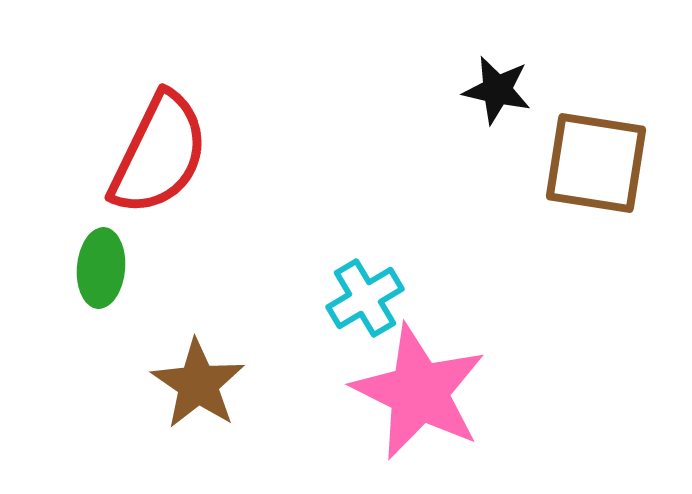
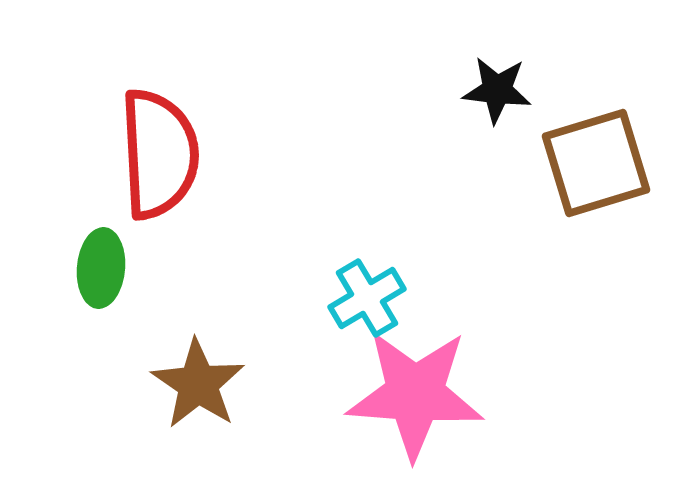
black star: rotated 6 degrees counterclockwise
red semicircle: rotated 29 degrees counterclockwise
brown square: rotated 26 degrees counterclockwise
cyan cross: moved 2 px right
pink star: moved 4 px left, 2 px down; rotated 22 degrees counterclockwise
